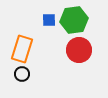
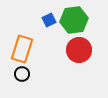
blue square: rotated 24 degrees counterclockwise
